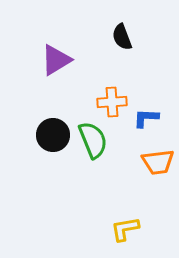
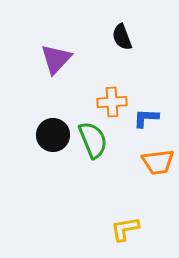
purple triangle: moved 1 px up; rotated 16 degrees counterclockwise
